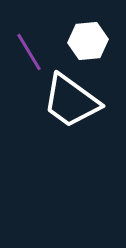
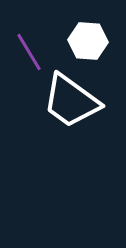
white hexagon: rotated 9 degrees clockwise
